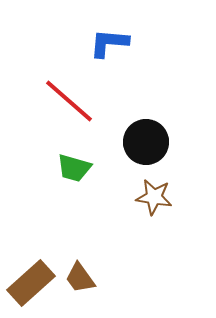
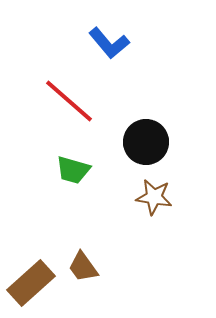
blue L-shape: rotated 135 degrees counterclockwise
green trapezoid: moved 1 px left, 2 px down
brown trapezoid: moved 3 px right, 11 px up
